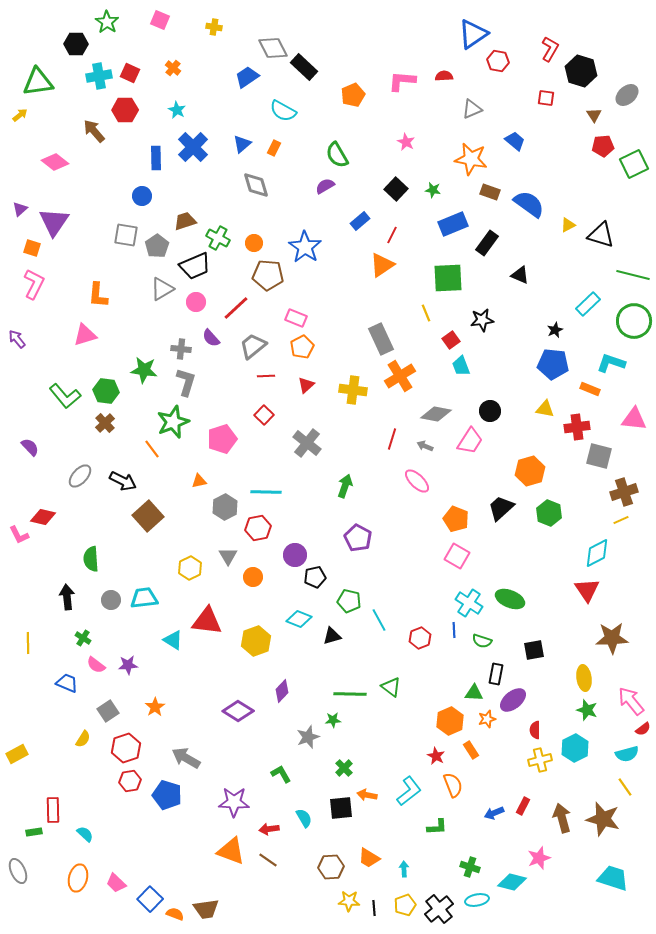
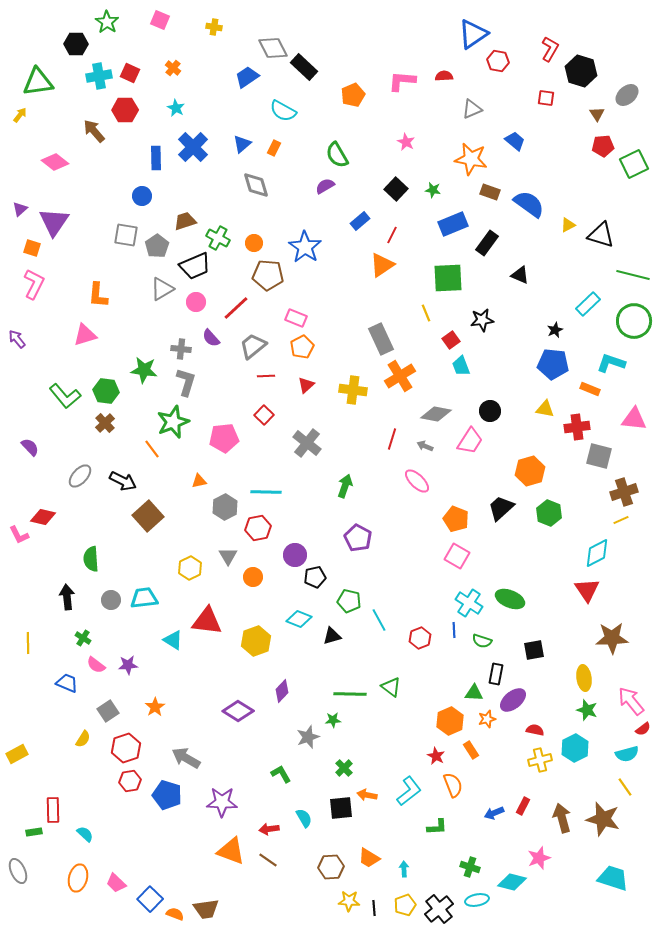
cyan star at (177, 110): moved 1 px left, 2 px up
yellow arrow at (20, 115): rotated 14 degrees counterclockwise
brown triangle at (594, 115): moved 3 px right, 1 px up
pink pentagon at (222, 439): moved 2 px right, 1 px up; rotated 12 degrees clockwise
red semicircle at (535, 730): rotated 102 degrees clockwise
purple star at (234, 802): moved 12 px left
